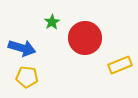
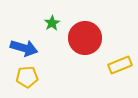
green star: moved 1 px down
blue arrow: moved 2 px right
yellow pentagon: rotated 10 degrees counterclockwise
